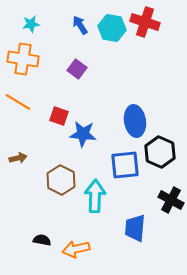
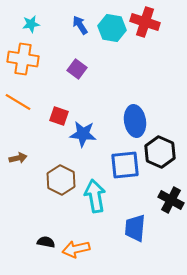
cyan arrow: rotated 12 degrees counterclockwise
black semicircle: moved 4 px right, 2 px down
